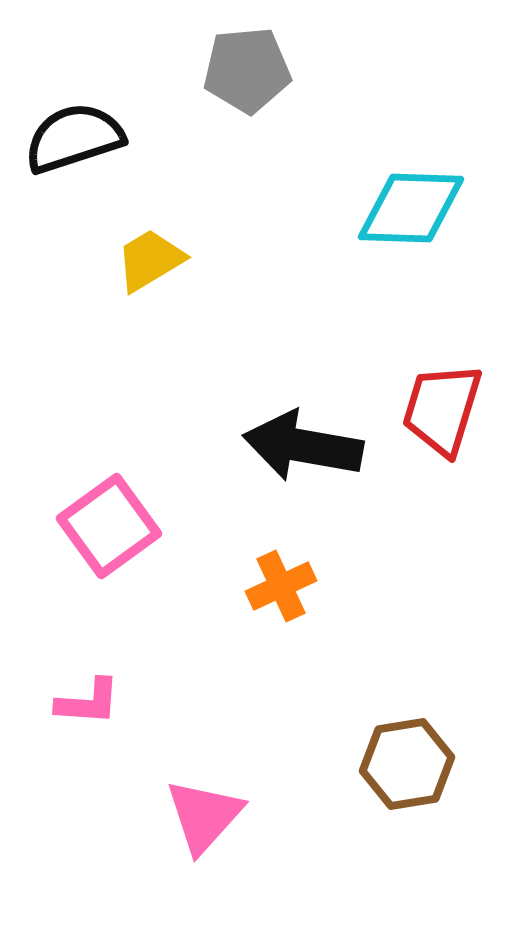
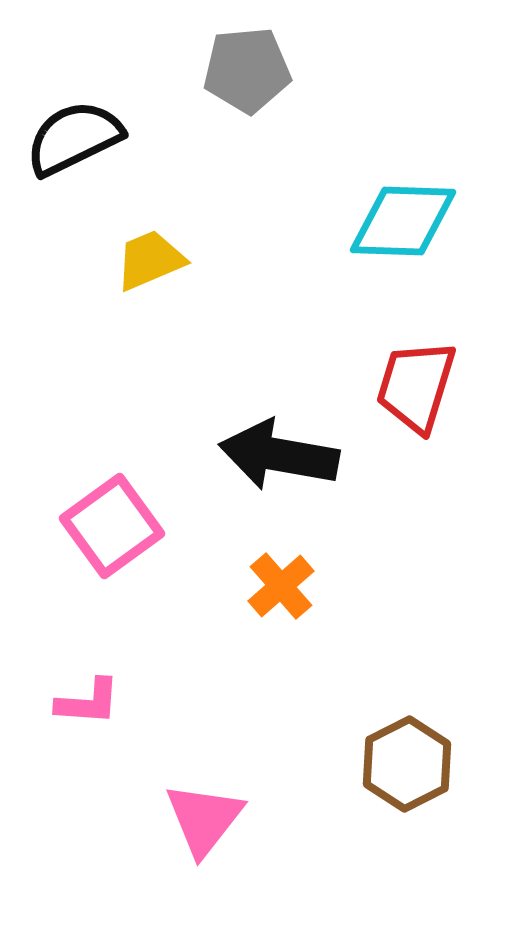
black semicircle: rotated 8 degrees counterclockwise
cyan diamond: moved 8 px left, 13 px down
yellow trapezoid: rotated 8 degrees clockwise
red trapezoid: moved 26 px left, 23 px up
black arrow: moved 24 px left, 9 px down
pink square: moved 3 px right
orange cross: rotated 16 degrees counterclockwise
brown hexagon: rotated 18 degrees counterclockwise
pink triangle: moved 3 px down; rotated 4 degrees counterclockwise
